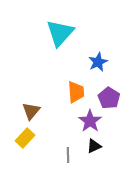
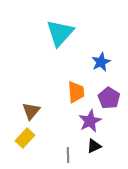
blue star: moved 3 px right
purple star: rotated 10 degrees clockwise
